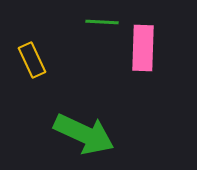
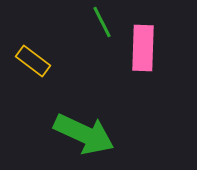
green line: rotated 60 degrees clockwise
yellow rectangle: moved 1 px right, 1 px down; rotated 28 degrees counterclockwise
